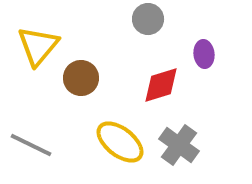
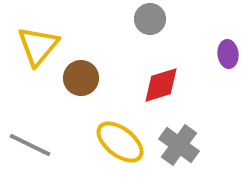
gray circle: moved 2 px right
purple ellipse: moved 24 px right
gray line: moved 1 px left
